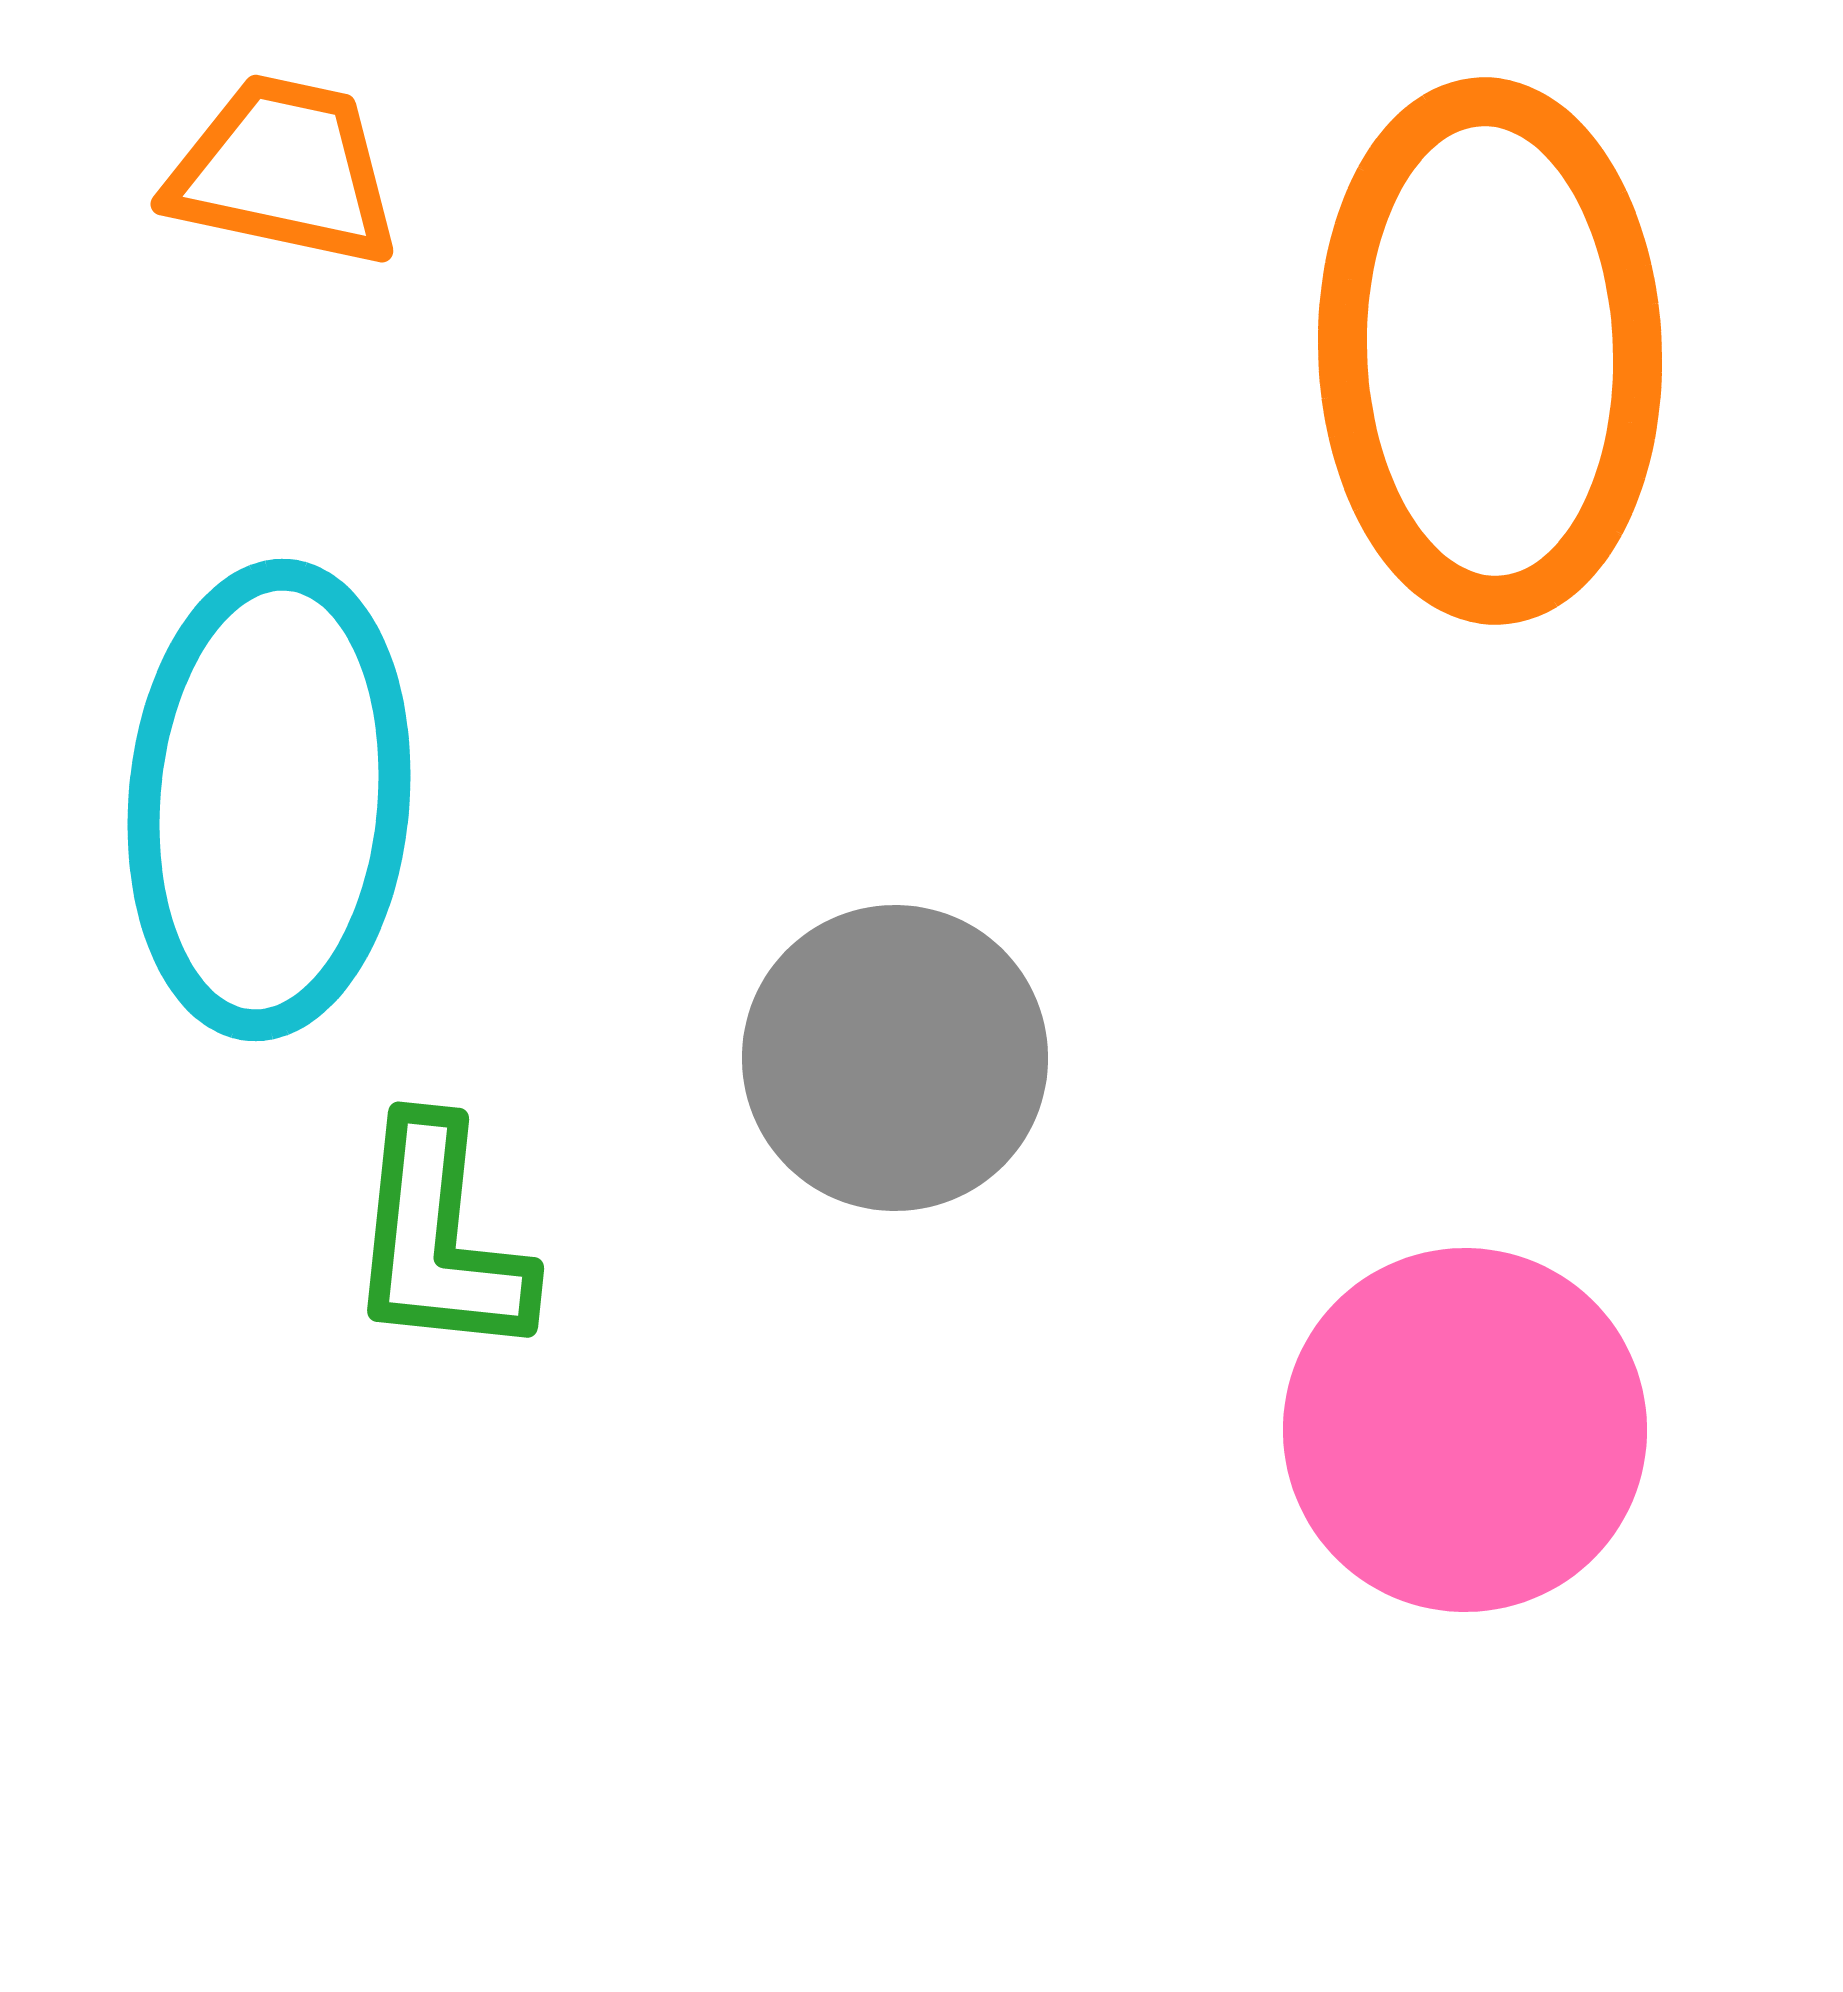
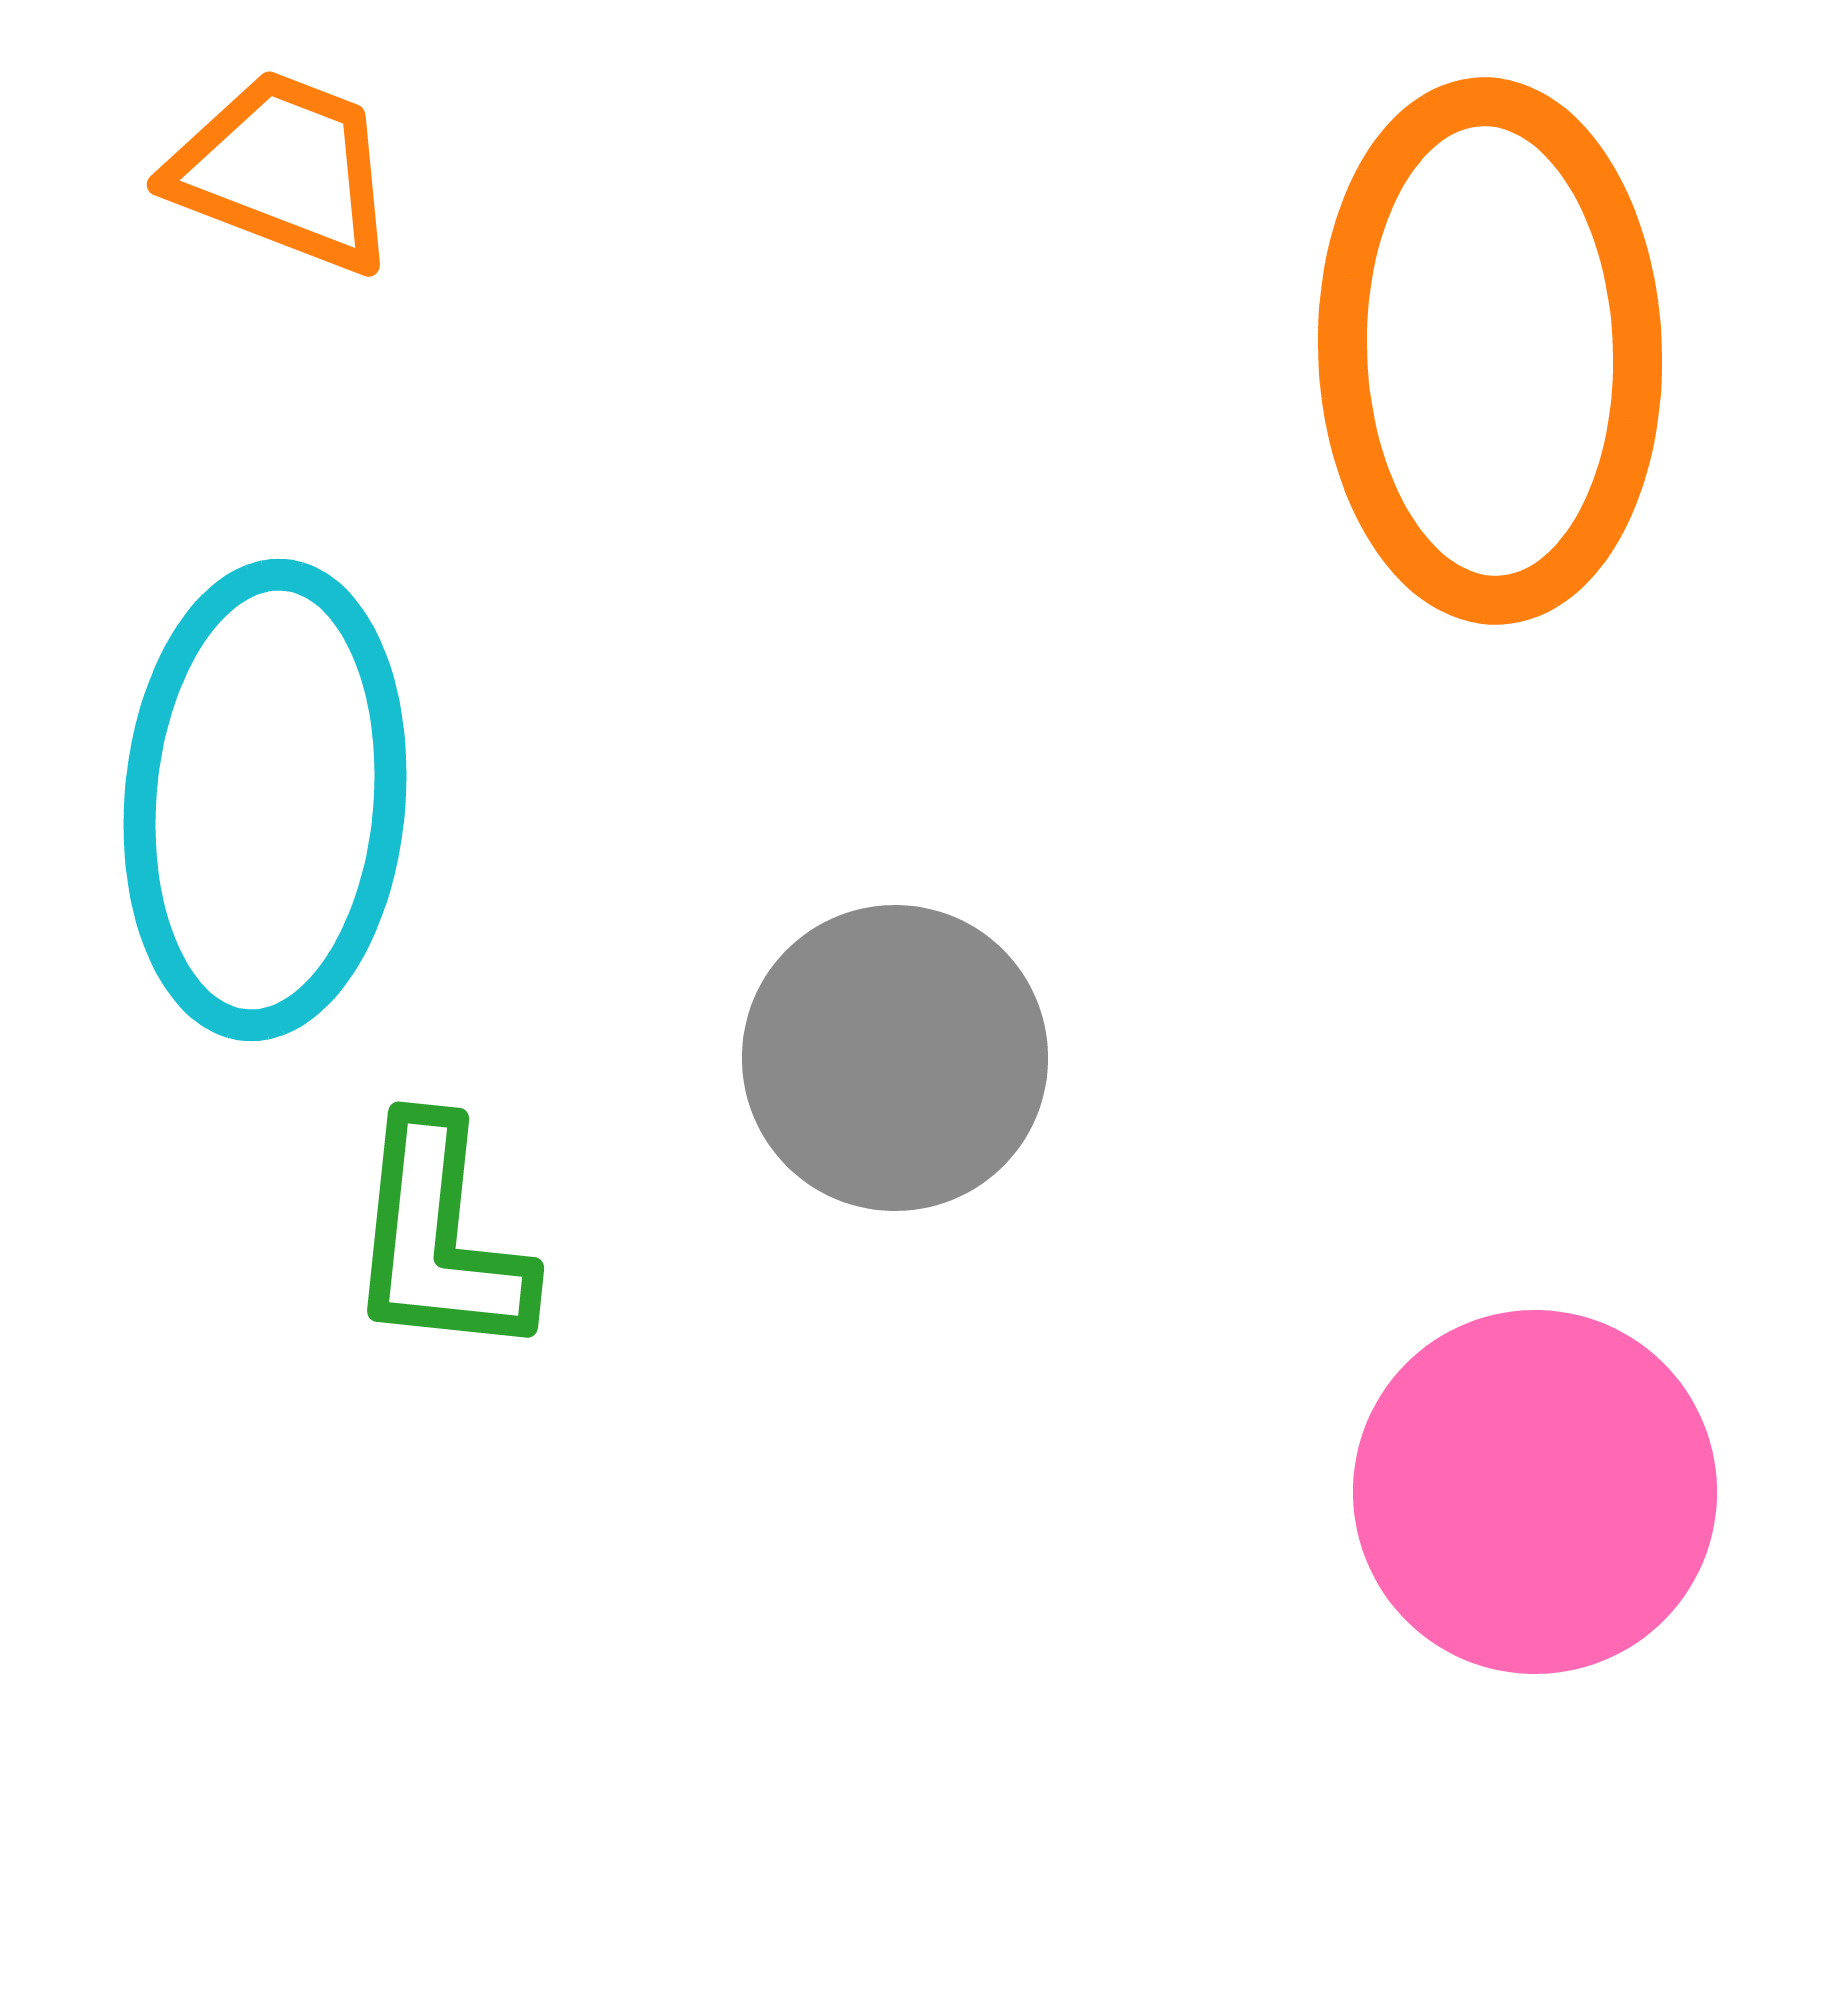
orange trapezoid: rotated 9 degrees clockwise
cyan ellipse: moved 4 px left
pink circle: moved 70 px right, 62 px down
